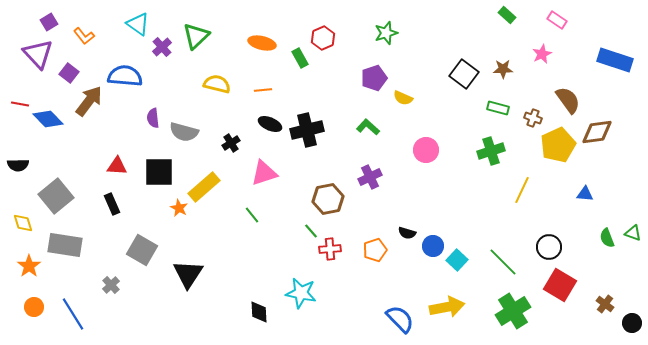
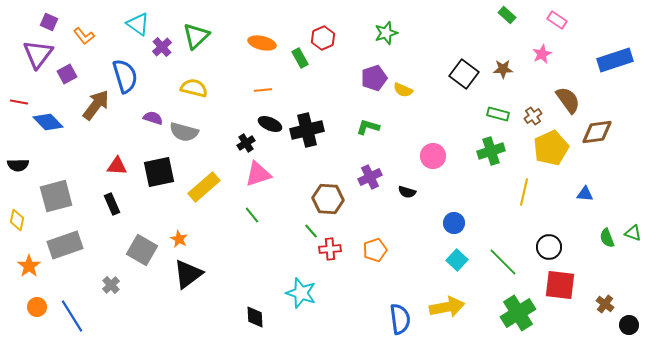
purple square at (49, 22): rotated 36 degrees counterclockwise
purple triangle at (38, 54): rotated 20 degrees clockwise
blue rectangle at (615, 60): rotated 36 degrees counterclockwise
purple square at (69, 73): moved 2 px left, 1 px down; rotated 24 degrees clockwise
blue semicircle at (125, 76): rotated 68 degrees clockwise
yellow semicircle at (217, 84): moved 23 px left, 4 px down
yellow semicircle at (403, 98): moved 8 px up
brown arrow at (89, 101): moved 7 px right, 4 px down
red line at (20, 104): moved 1 px left, 2 px up
green rectangle at (498, 108): moved 6 px down
purple semicircle at (153, 118): rotated 114 degrees clockwise
brown cross at (533, 118): moved 2 px up; rotated 36 degrees clockwise
blue diamond at (48, 119): moved 3 px down
green L-shape at (368, 127): rotated 25 degrees counterclockwise
black cross at (231, 143): moved 15 px right
yellow pentagon at (558, 145): moved 7 px left, 3 px down
pink circle at (426, 150): moved 7 px right, 6 px down
black square at (159, 172): rotated 12 degrees counterclockwise
pink triangle at (264, 173): moved 6 px left, 1 px down
yellow line at (522, 190): moved 2 px right, 2 px down; rotated 12 degrees counterclockwise
gray square at (56, 196): rotated 24 degrees clockwise
brown hexagon at (328, 199): rotated 16 degrees clockwise
orange star at (179, 208): moved 31 px down
yellow diamond at (23, 223): moved 6 px left, 3 px up; rotated 30 degrees clockwise
black semicircle at (407, 233): moved 41 px up
gray rectangle at (65, 245): rotated 28 degrees counterclockwise
blue circle at (433, 246): moved 21 px right, 23 px up
black triangle at (188, 274): rotated 20 degrees clockwise
red square at (560, 285): rotated 24 degrees counterclockwise
cyan star at (301, 293): rotated 8 degrees clockwise
orange circle at (34, 307): moved 3 px right
green cross at (513, 311): moved 5 px right, 2 px down
black diamond at (259, 312): moved 4 px left, 5 px down
blue line at (73, 314): moved 1 px left, 2 px down
blue semicircle at (400, 319): rotated 36 degrees clockwise
black circle at (632, 323): moved 3 px left, 2 px down
